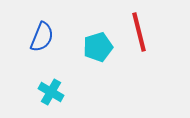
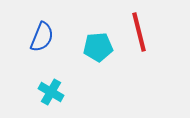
cyan pentagon: rotated 12 degrees clockwise
